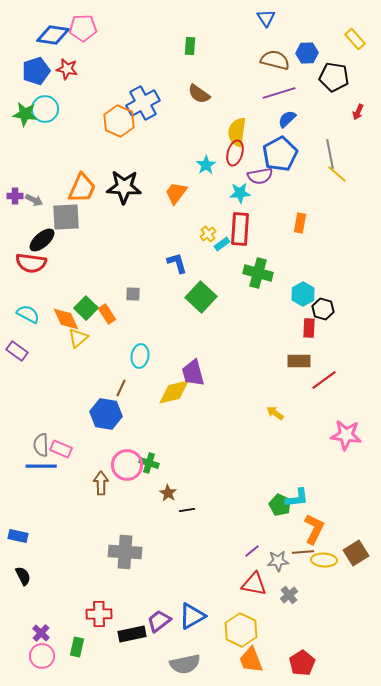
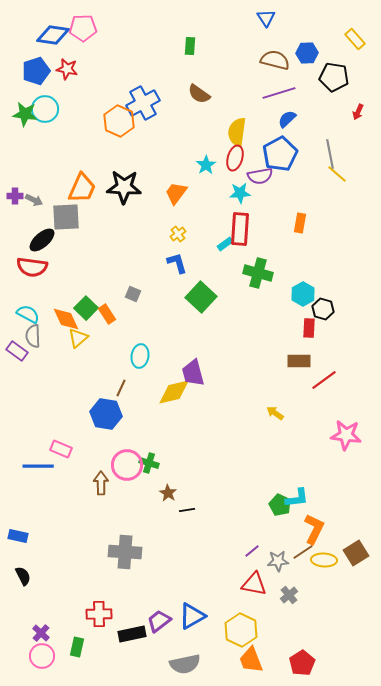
red ellipse at (235, 153): moved 5 px down
yellow cross at (208, 234): moved 30 px left
cyan rectangle at (222, 244): moved 3 px right
red semicircle at (31, 263): moved 1 px right, 4 px down
gray square at (133, 294): rotated 21 degrees clockwise
gray semicircle at (41, 445): moved 8 px left, 109 px up
blue line at (41, 466): moved 3 px left
brown line at (303, 552): rotated 30 degrees counterclockwise
